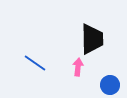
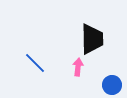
blue line: rotated 10 degrees clockwise
blue circle: moved 2 px right
